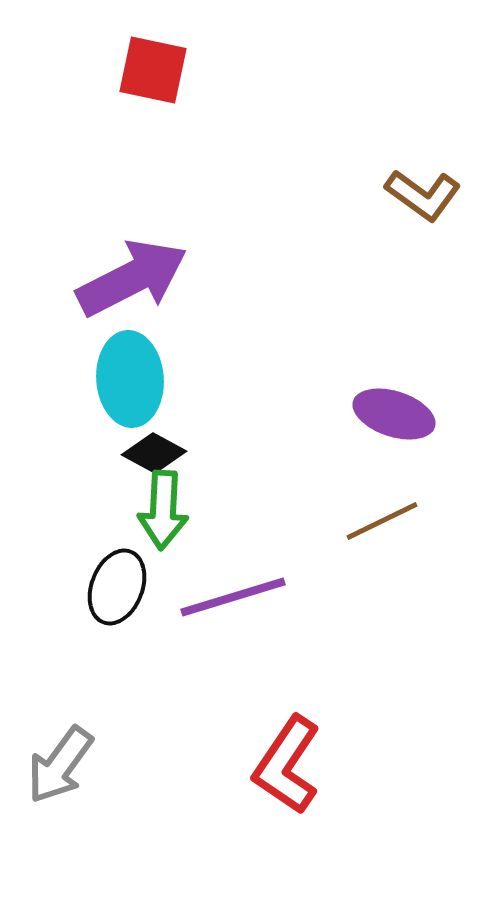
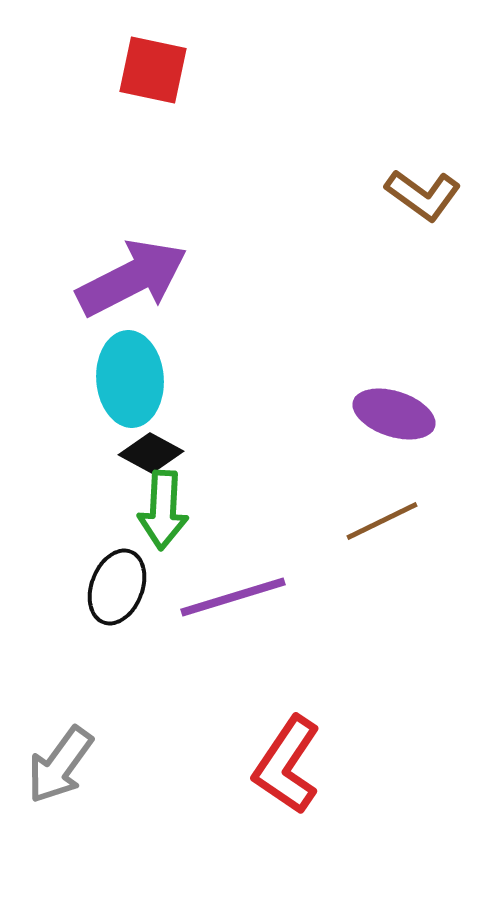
black diamond: moved 3 px left
